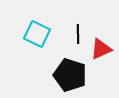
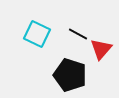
black line: rotated 60 degrees counterclockwise
red triangle: rotated 25 degrees counterclockwise
